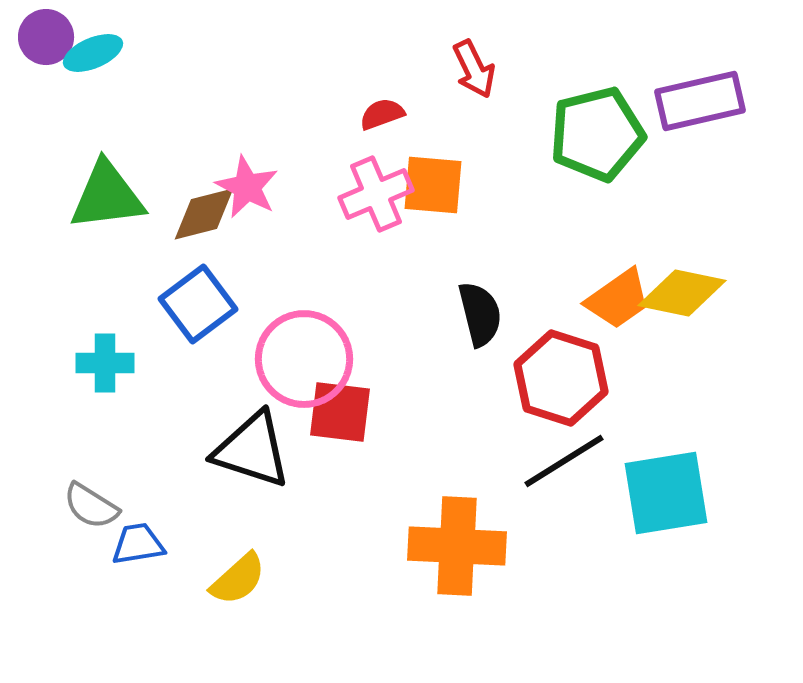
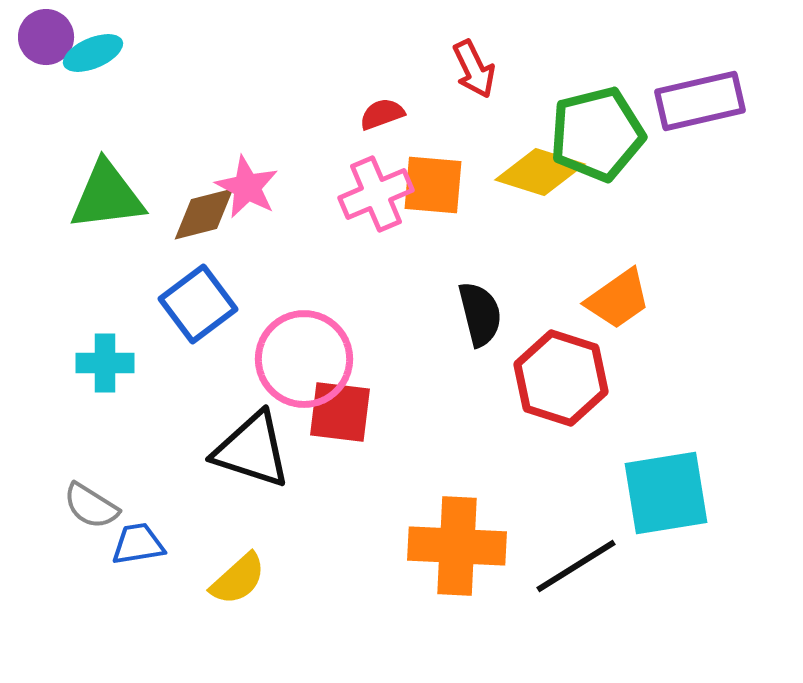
yellow diamond: moved 142 px left, 121 px up; rotated 6 degrees clockwise
black line: moved 12 px right, 105 px down
